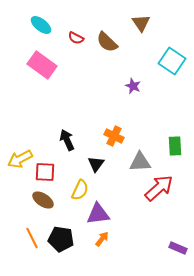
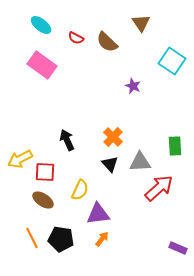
orange cross: moved 1 px left, 1 px down; rotated 18 degrees clockwise
black triangle: moved 14 px right; rotated 18 degrees counterclockwise
